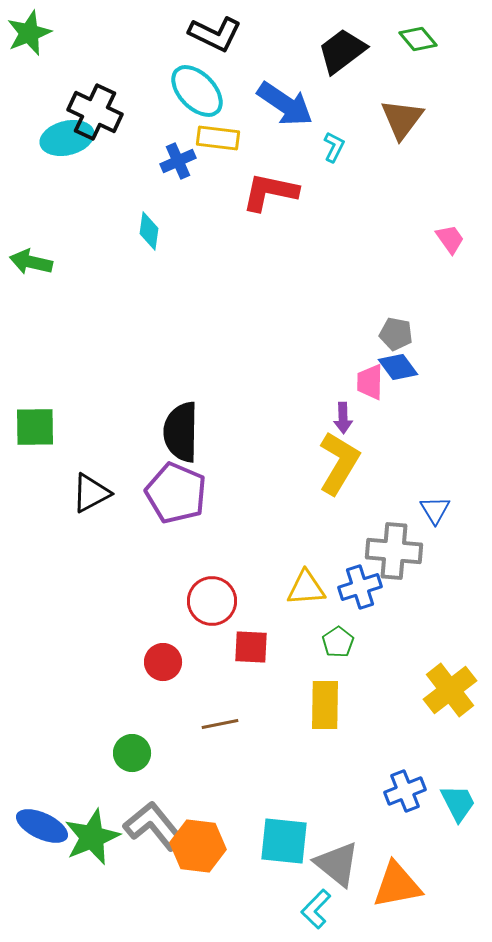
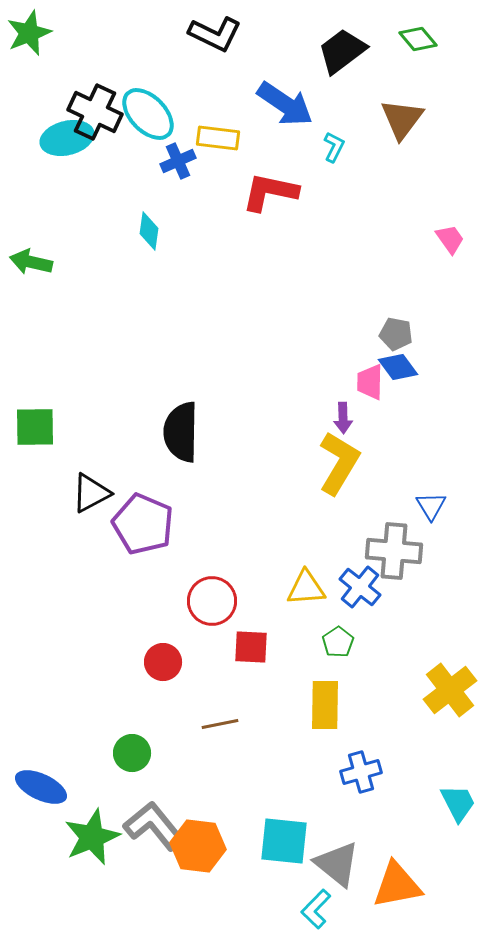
cyan ellipse at (197, 91): moved 49 px left, 23 px down
purple pentagon at (176, 493): moved 33 px left, 31 px down
blue triangle at (435, 510): moved 4 px left, 4 px up
blue cross at (360, 587): rotated 33 degrees counterclockwise
blue cross at (405, 791): moved 44 px left, 19 px up; rotated 6 degrees clockwise
blue ellipse at (42, 826): moved 1 px left, 39 px up
